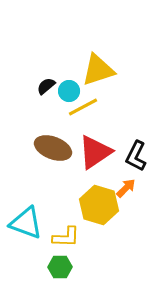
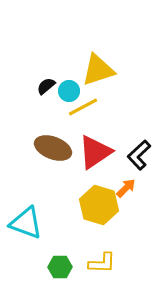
black L-shape: moved 3 px right, 1 px up; rotated 20 degrees clockwise
yellow L-shape: moved 36 px right, 26 px down
